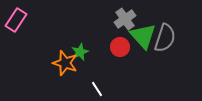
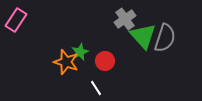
red circle: moved 15 px left, 14 px down
orange star: moved 1 px right, 1 px up
white line: moved 1 px left, 1 px up
